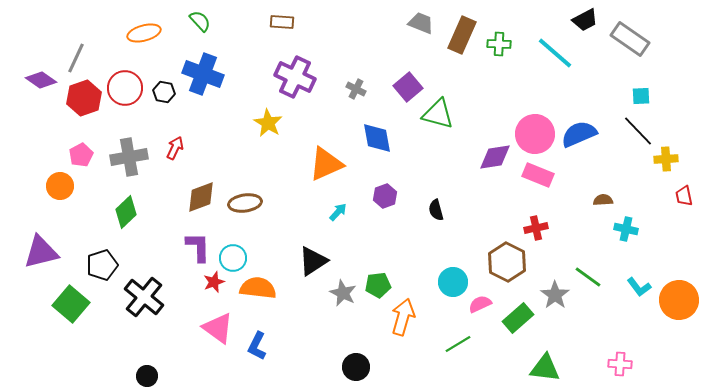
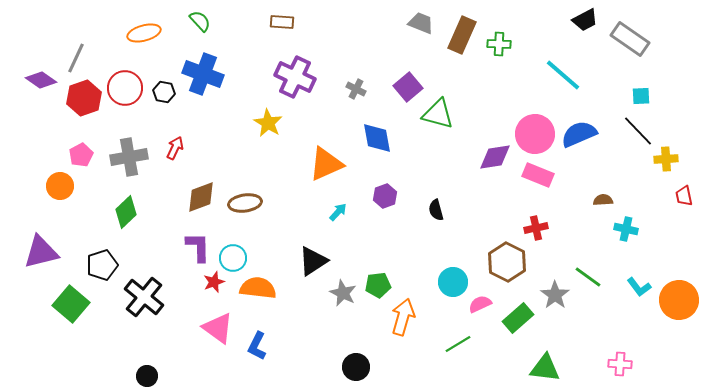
cyan line at (555, 53): moved 8 px right, 22 px down
